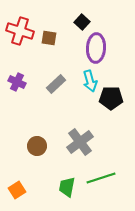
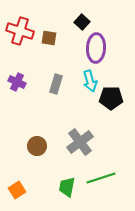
gray rectangle: rotated 30 degrees counterclockwise
